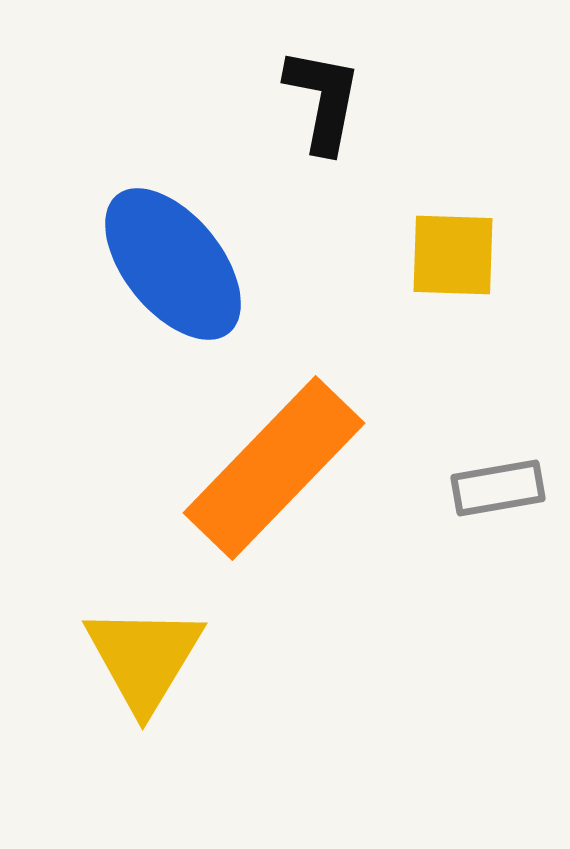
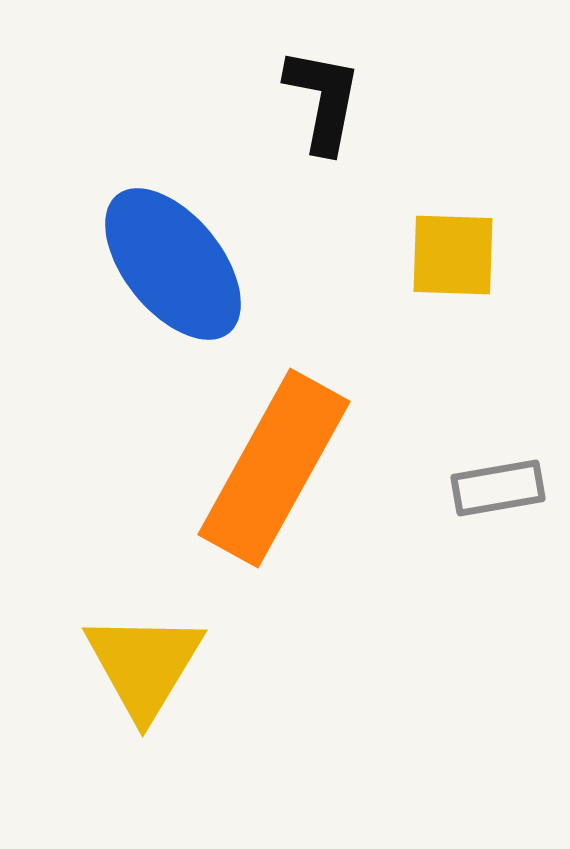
orange rectangle: rotated 15 degrees counterclockwise
yellow triangle: moved 7 px down
